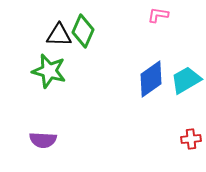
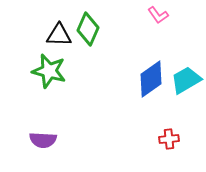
pink L-shape: rotated 135 degrees counterclockwise
green diamond: moved 5 px right, 2 px up
red cross: moved 22 px left
